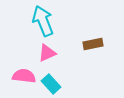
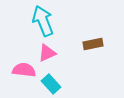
pink semicircle: moved 6 px up
